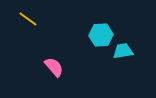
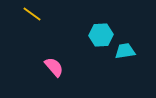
yellow line: moved 4 px right, 5 px up
cyan trapezoid: moved 2 px right
